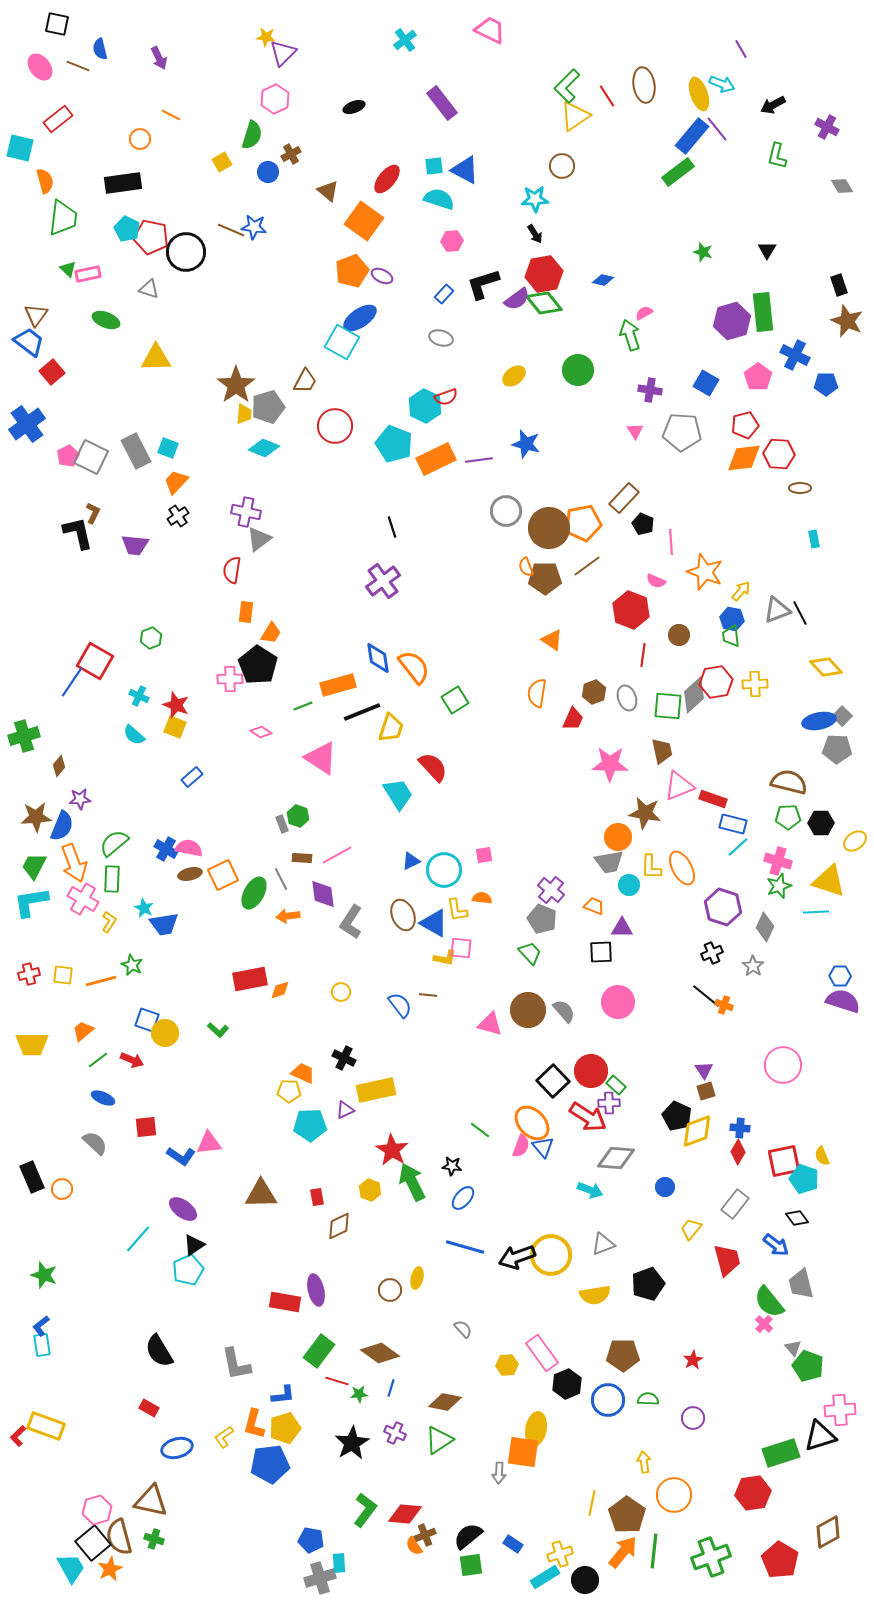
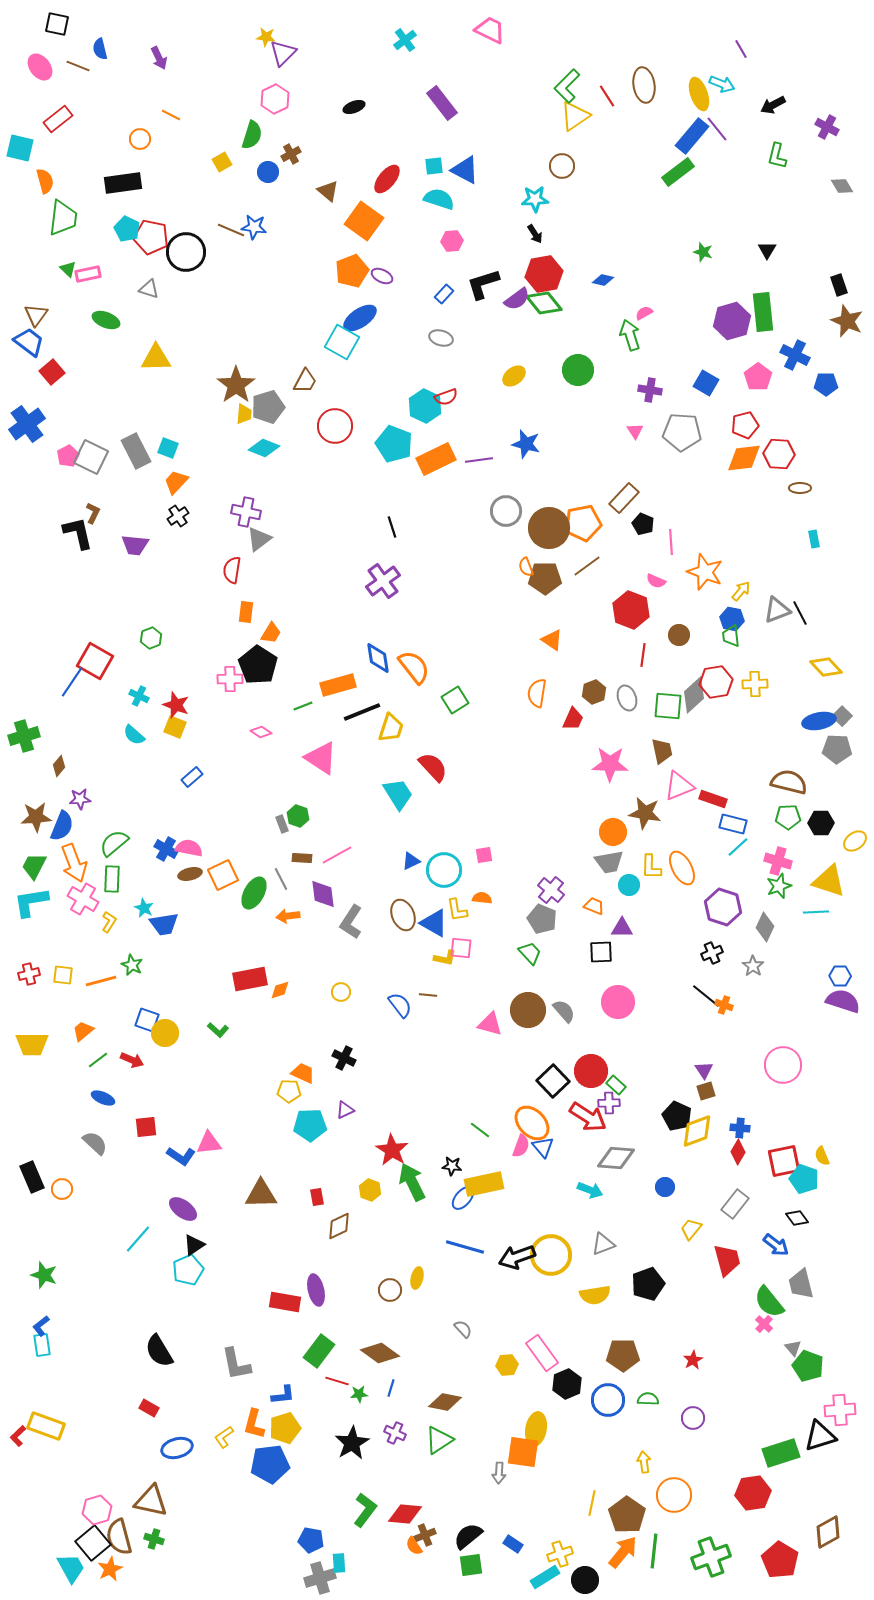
orange circle at (618, 837): moved 5 px left, 5 px up
yellow rectangle at (376, 1090): moved 108 px right, 94 px down
